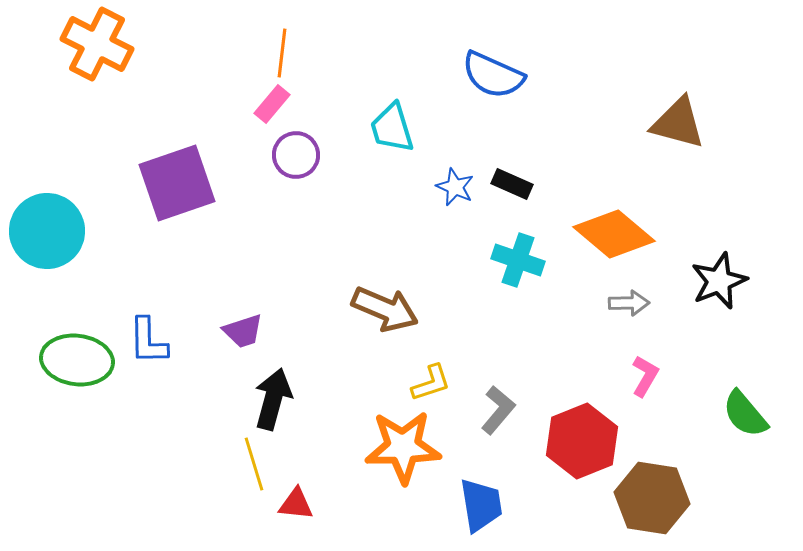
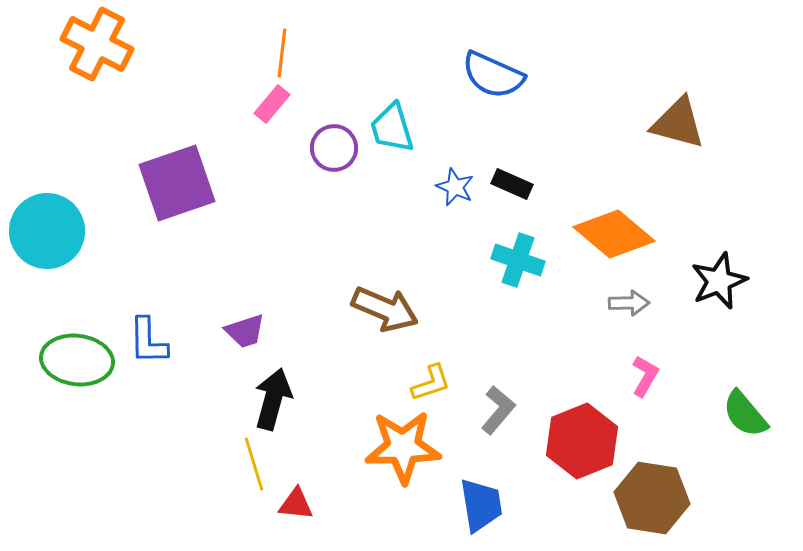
purple circle: moved 38 px right, 7 px up
purple trapezoid: moved 2 px right
